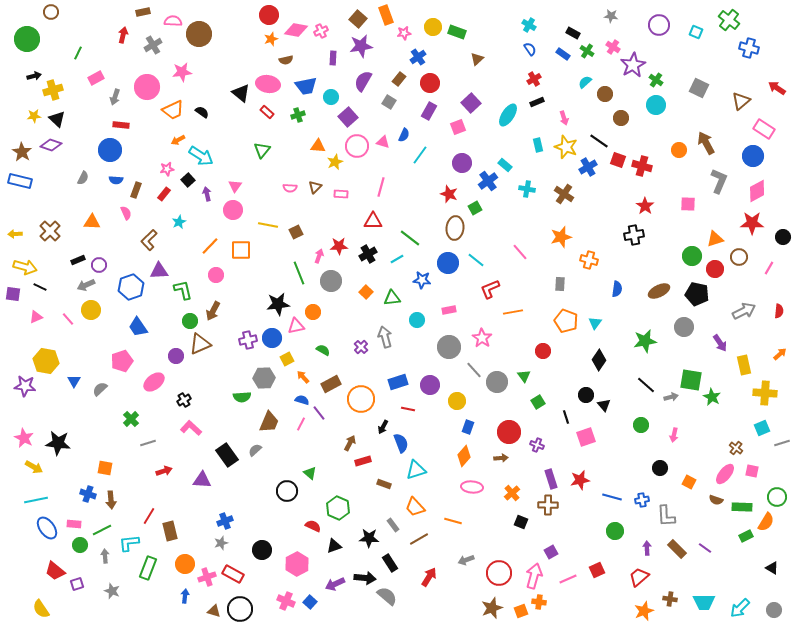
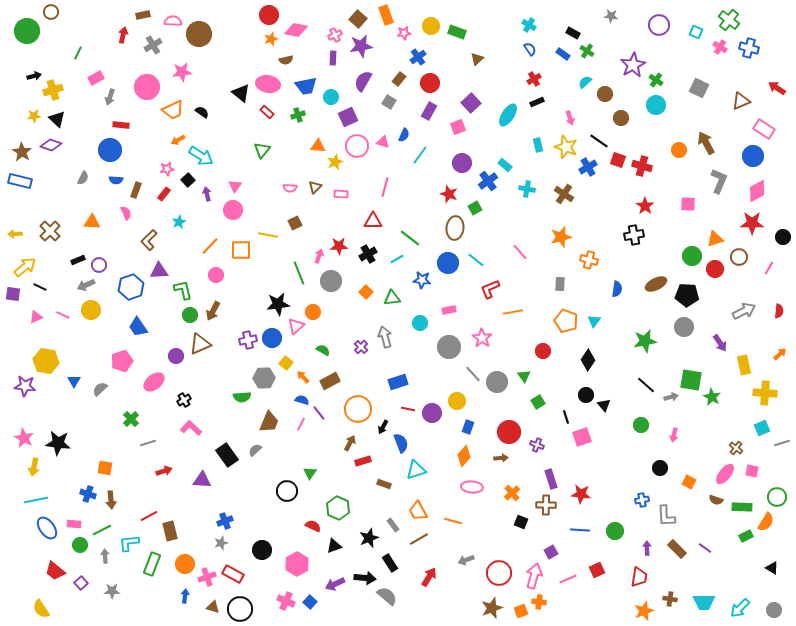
brown rectangle at (143, 12): moved 3 px down
yellow circle at (433, 27): moved 2 px left, 1 px up
pink cross at (321, 31): moved 14 px right, 4 px down
green circle at (27, 39): moved 8 px up
pink cross at (613, 47): moved 107 px right
gray arrow at (115, 97): moved 5 px left
brown triangle at (741, 101): rotated 18 degrees clockwise
purple square at (348, 117): rotated 18 degrees clockwise
pink arrow at (564, 118): moved 6 px right
pink line at (381, 187): moved 4 px right
yellow line at (268, 225): moved 10 px down
brown square at (296, 232): moved 1 px left, 9 px up
yellow arrow at (25, 267): rotated 55 degrees counterclockwise
brown ellipse at (659, 291): moved 3 px left, 7 px up
black pentagon at (697, 294): moved 10 px left, 1 px down; rotated 10 degrees counterclockwise
pink line at (68, 319): moved 5 px left, 4 px up; rotated 24 degrees counterclockwise
cyan circle at (417, 320): moved 3 px right, 3 px down
green circle at (190, 321): moved 6 px up
cyan triangle at (595, 323): moved 1 px left, 2 px up
pink triangle at (296, 326): rotated 30 degrees counterclockwise
yellow square at (287, 359): moved 1 px left, 4 px down; rotated 24 degrees counterclockwise
black diamond at (599, 360): moved 11 px left
gray line at (474, 370): moved 1 px left, 4 px down
brown rectangle at (331, 384): moved 1 px left, 3 px up
purple circle at (430, 385): moved 2 px right, 28 px down
orange circle at (361, 399): moved 3 px left, 10 px down
pink square at (586, 437): moved 4 px left
yellow arrow at (34, 467): rotated 72 degrees clockwise
green triangle at (310, 473): rotated 24 degrees clockwise
red star at (580, 480): moved 1 px right, 14 px down; rotated 18 degrees clockwise
blue line at (612, 497): moved 32 px left, 33 px down; rotated 12 degrees counterclockwise
brown cross at (548, 505): moved 2 px left
orange trapezoid at (415, 507): moved 3 px right, 4 px down; rotated 15 degrees clockwise
red line at (149, 516): rotated 30 degrees clockwise
black star at (369, 538): rotated 24 degrees counterclockwise
green rectangle at (148, 568): moved 4 px right, 4 px up
red trapezoid at (639, 577): rotated 140 degrees clockwise
purple square at (77, 584): moved 4 px right, 1 px up; rotated 24 degrees counterclockwise
gray star at (112, 591): rotated 21 degrees counterclockwise
brown triangle at (214, 611): moved 1 px left, 4 px up
